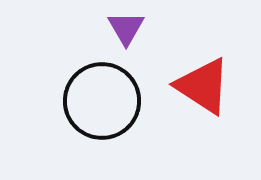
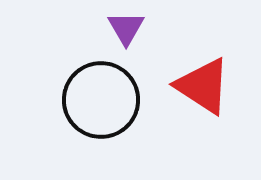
black circle: moved 1 px left, 1 px up
